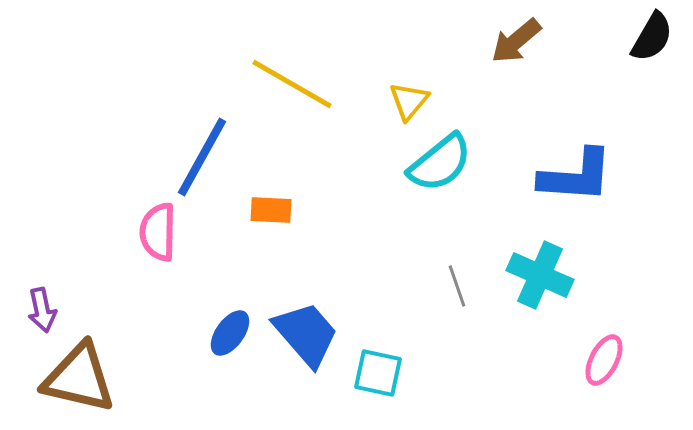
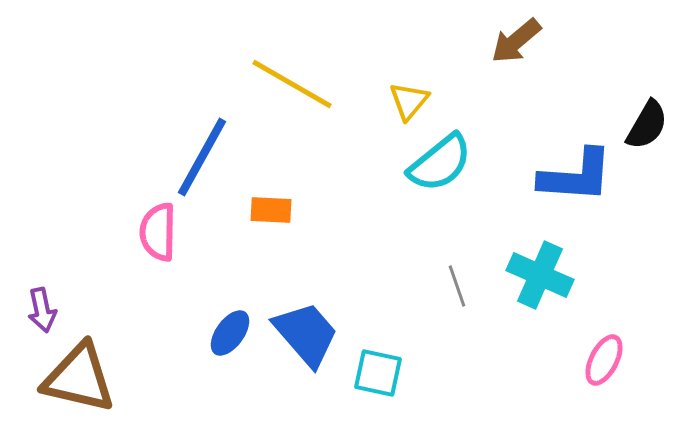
black semicircle: moved 5 px left, 88 px down
